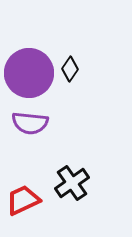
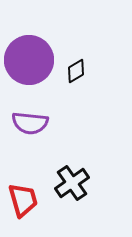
black diamond: moved 6 px right, 2 px down; rotated 25 degrees clockwise
purple circle: moved 13 px up
red trapezoid: rotated 99 degrees clockwise
